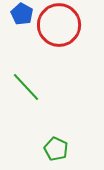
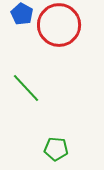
green line: moved 1 px down
green pentagon: rotated 20 degrees counterclockwise
